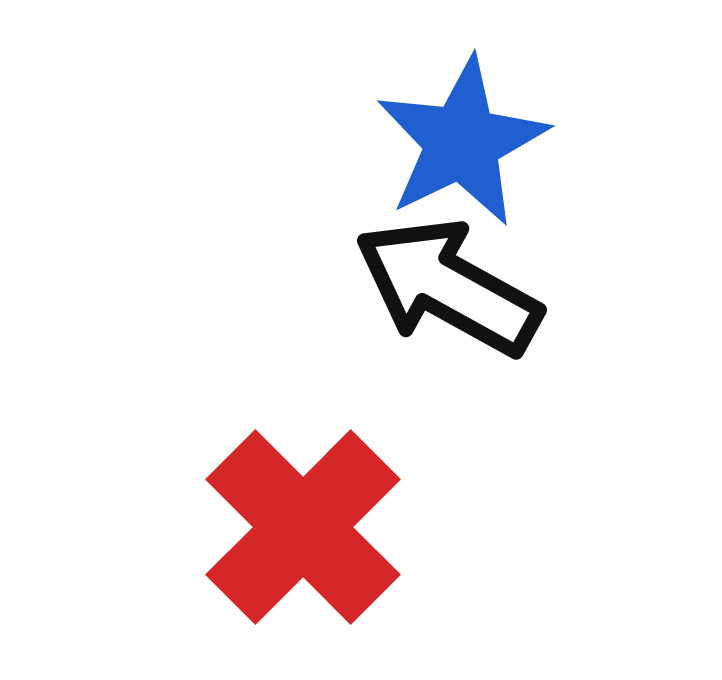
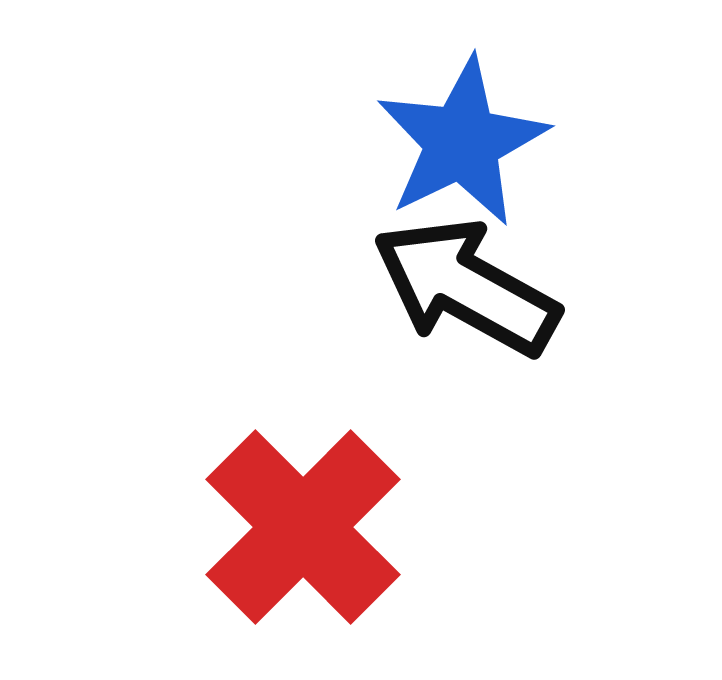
black arrow: moved 18 px right
